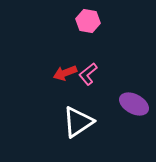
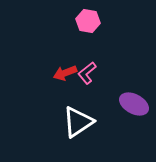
pink L-shape: moved 1 px left, 1 px up
